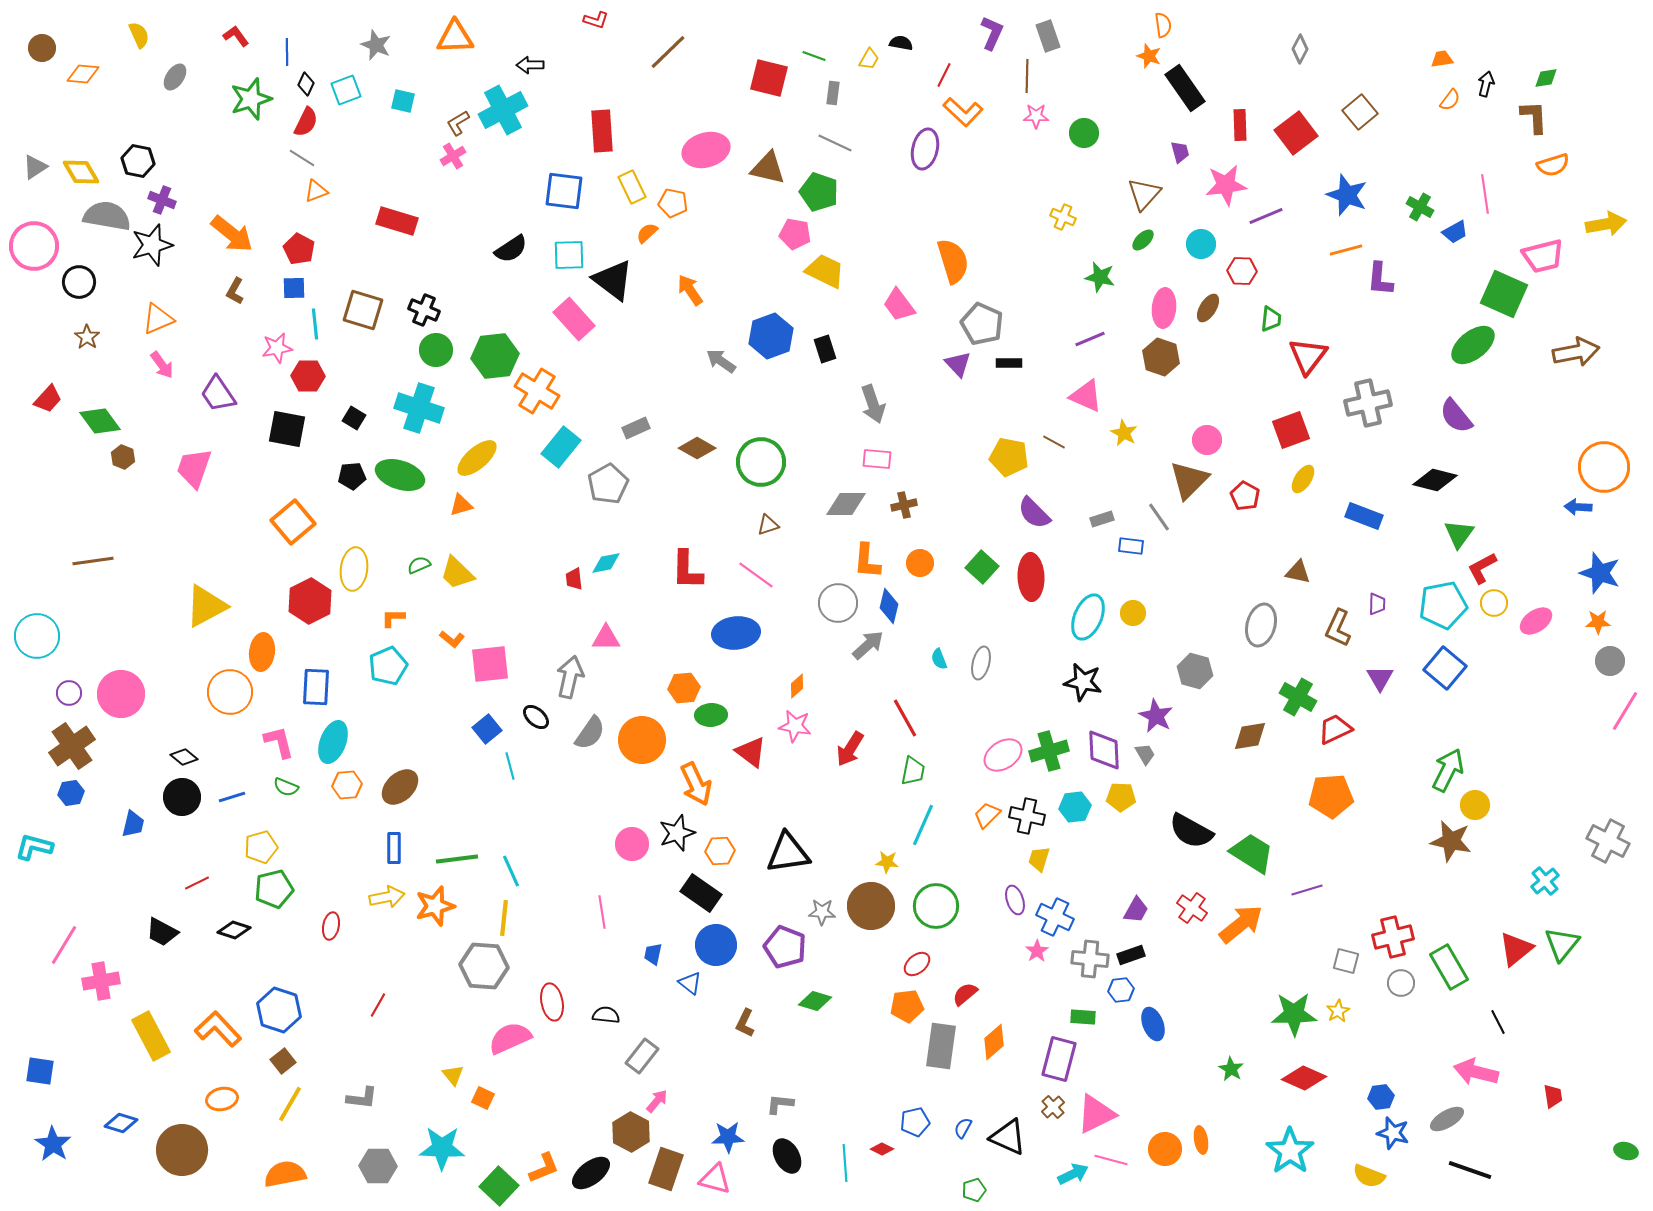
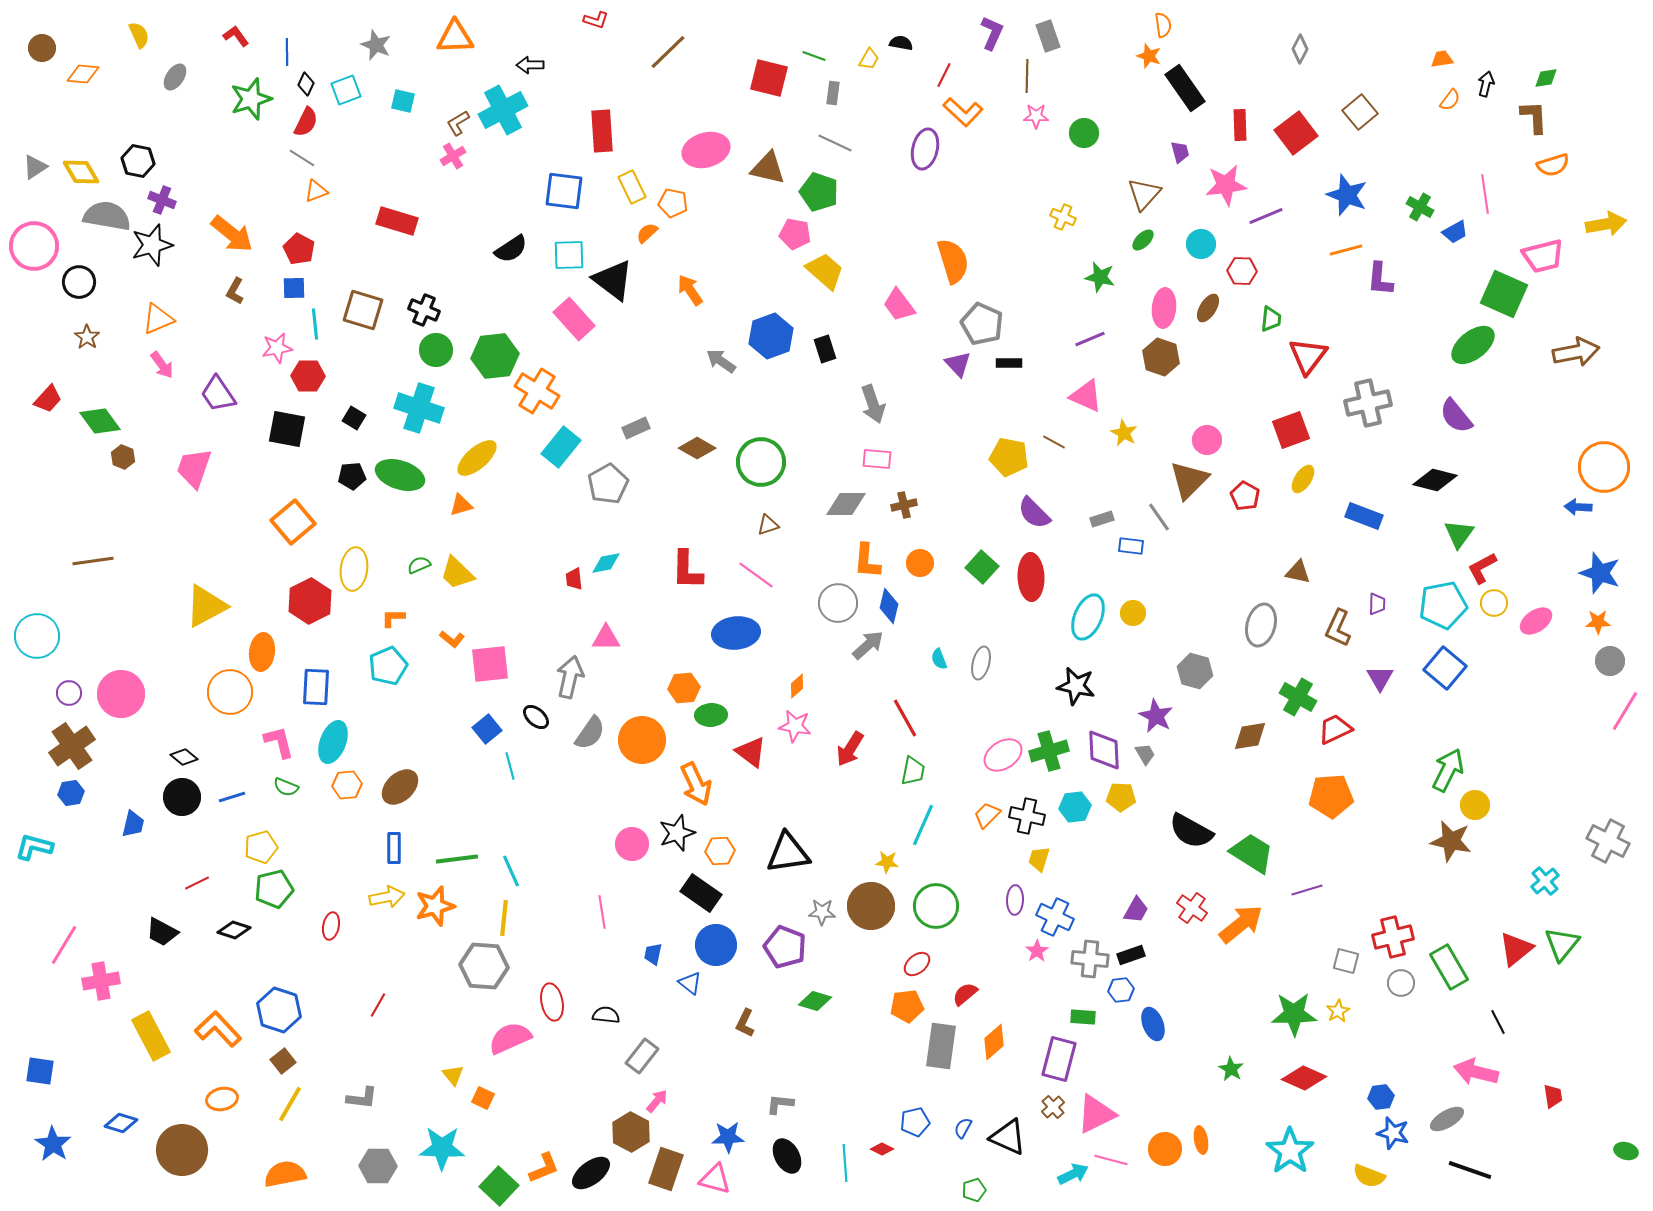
yellow trapezoid at (825, 271): rotated 15 degrees clockwise
black star at (1083, 682): moved 7 px left, 4 px down
purple ellipse at (1015, 900): rotated 20 degrees clockwise
